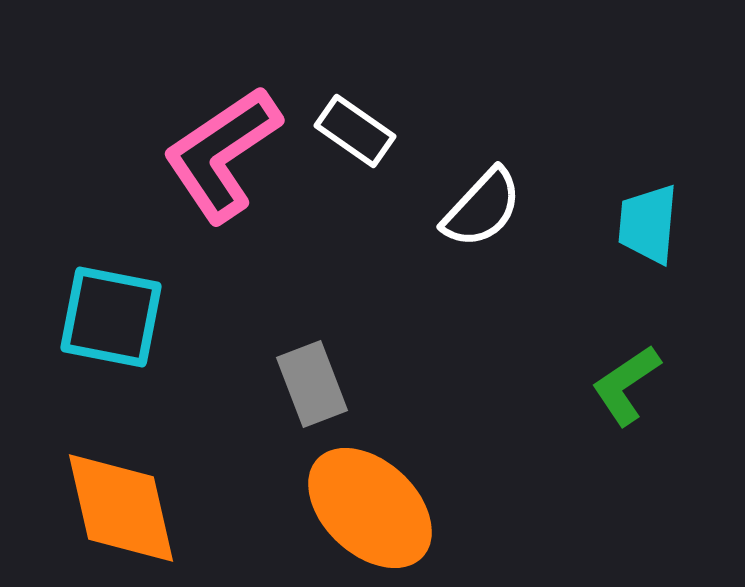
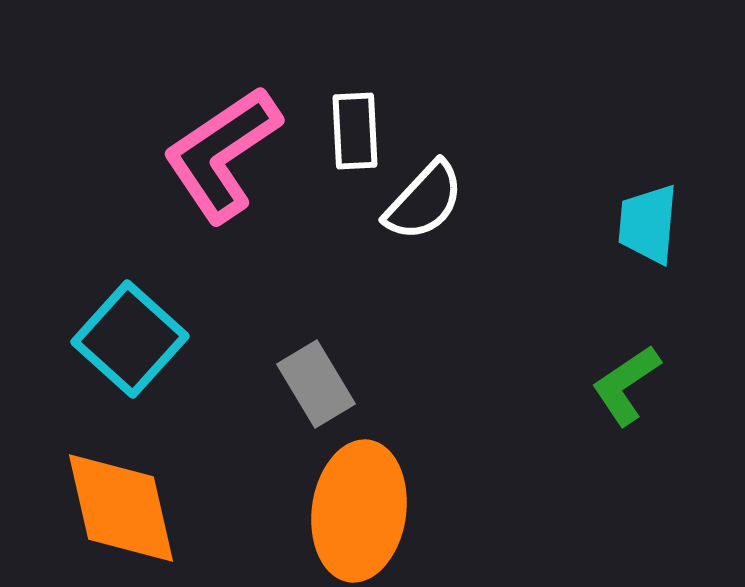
white rectangle: rotated 52 degrees clockwise
white semicircle: moved 58 px left, 7 px up
cyan square: moved 19 px right, 22 px down; rotated 31 degrees clockwise
gray rectangle: moved 4 px right; rotated 10 degrees counterclockwise
orange ellipse: moved 11 px left, 3 px down; rotated 55 degrees clockwise
